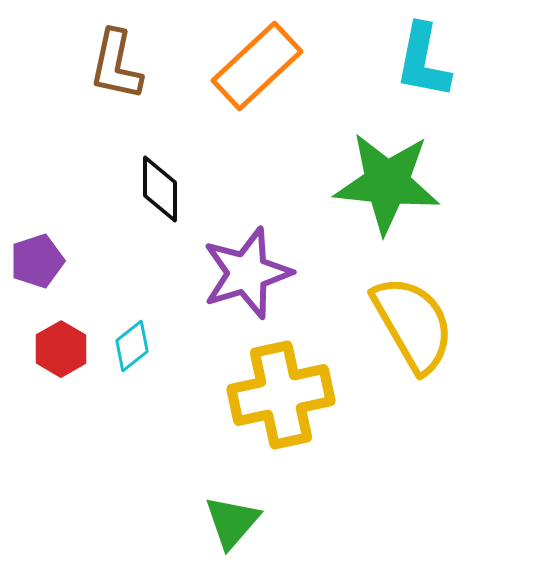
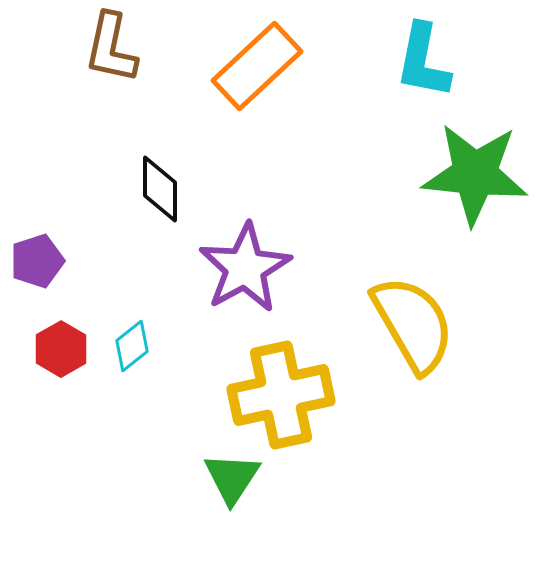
brown L-shape: moved 5 px left, 17 px up
green star: moved 88 px right, 9 px up
purple star: moved 2 px left, 5 px up; rotated 12 degrees counterclockwise
green triangle: moved 44 px up; rotated 8 degrees counterclockwise
